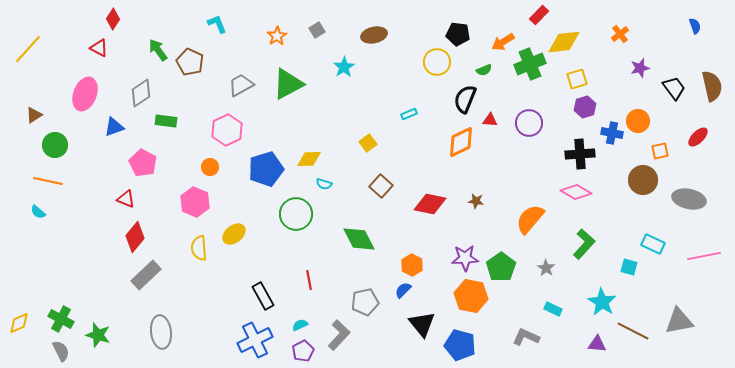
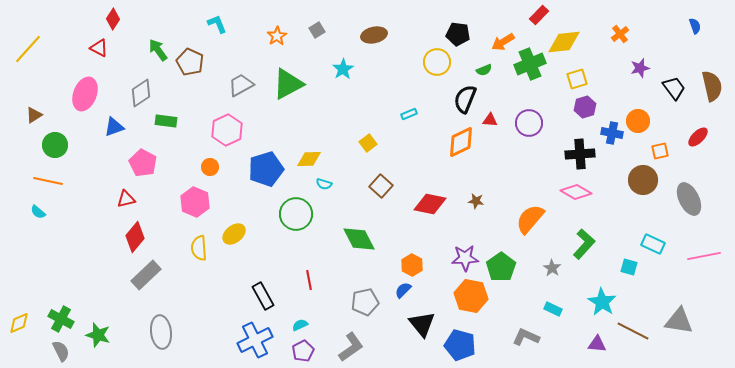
cyan star at (344, 67): moved 1 px left, 2 px down
red triangle at (126, 199): rotated 36 degrees counterclockwise
gray ellipse at (689, 199): rotated 52 degrees clockwise
gray star at (546, 268): moved 6 px right
gray triangle at (679, 321): rotated 20 degrees clockwise
gray L-shape at (339, 335): moved 12 px right, 12 px down; rotated 12 degrees clockwise
